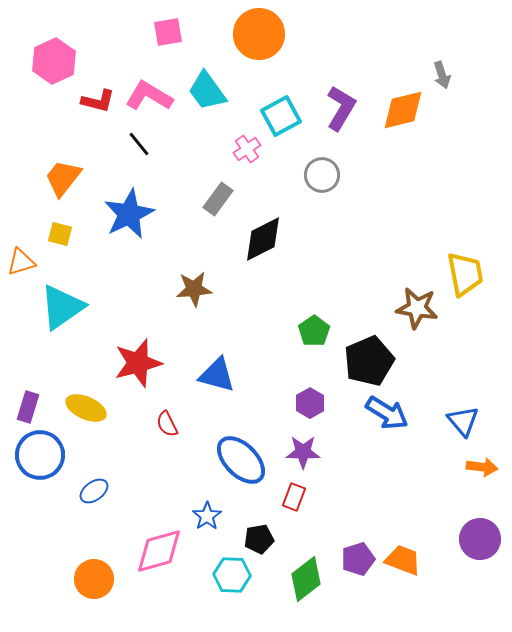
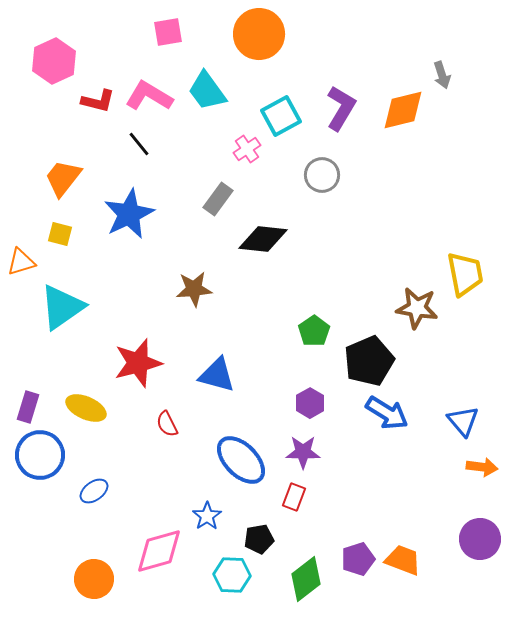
black diamond at (263, 239): rotated 33 degrees clockwise
